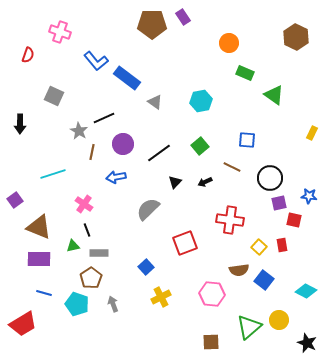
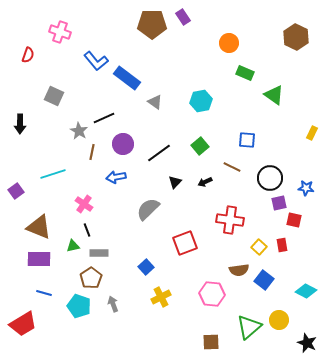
blue star at (309, 196): moved 3 px left, 8 px up
purple square at (15, 200): moved 1 px right, 9 px up
cyan pentagon at (77, 304): moved 2 px right, 2 px down
